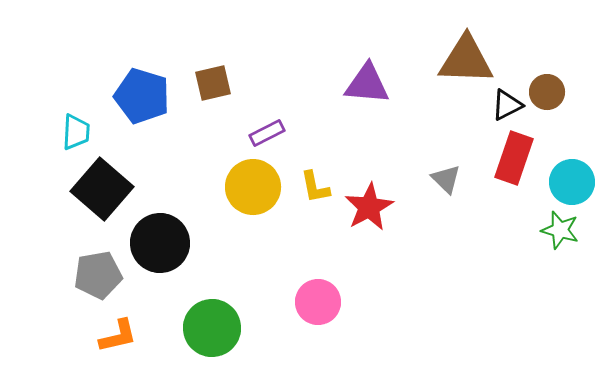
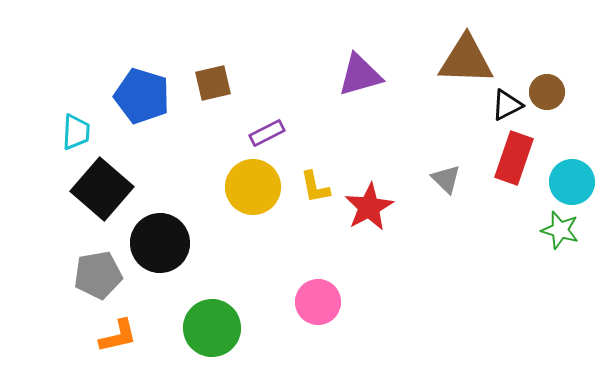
purple triangle: moved 7 px left, 9 px up; rotated 21 degrees counterclockwise
